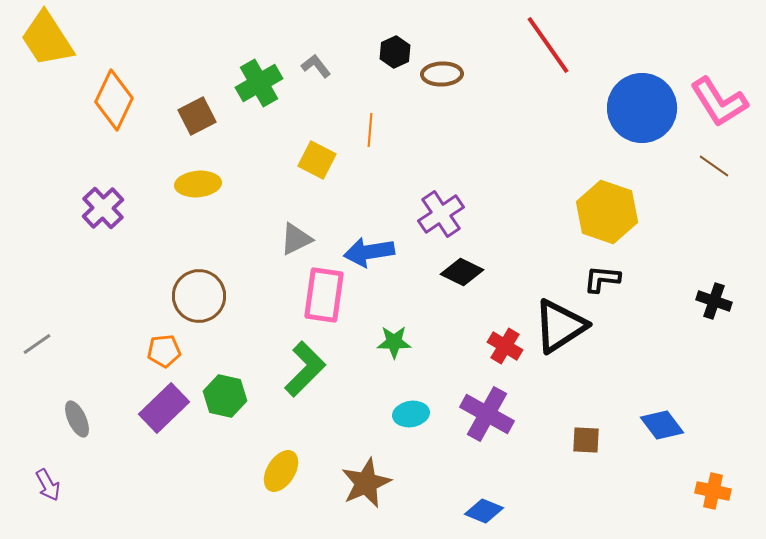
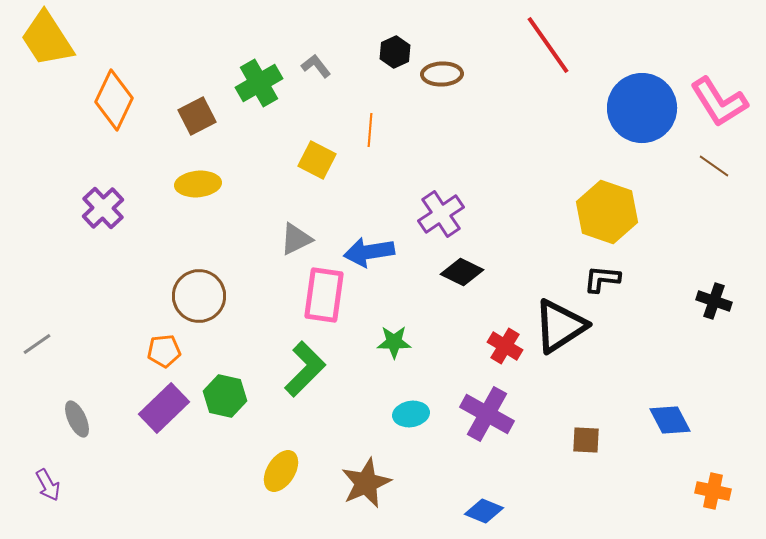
blue diamond at (662, 425): moved 8 px right, 5 px up; rotated 9 degrees clockwise
